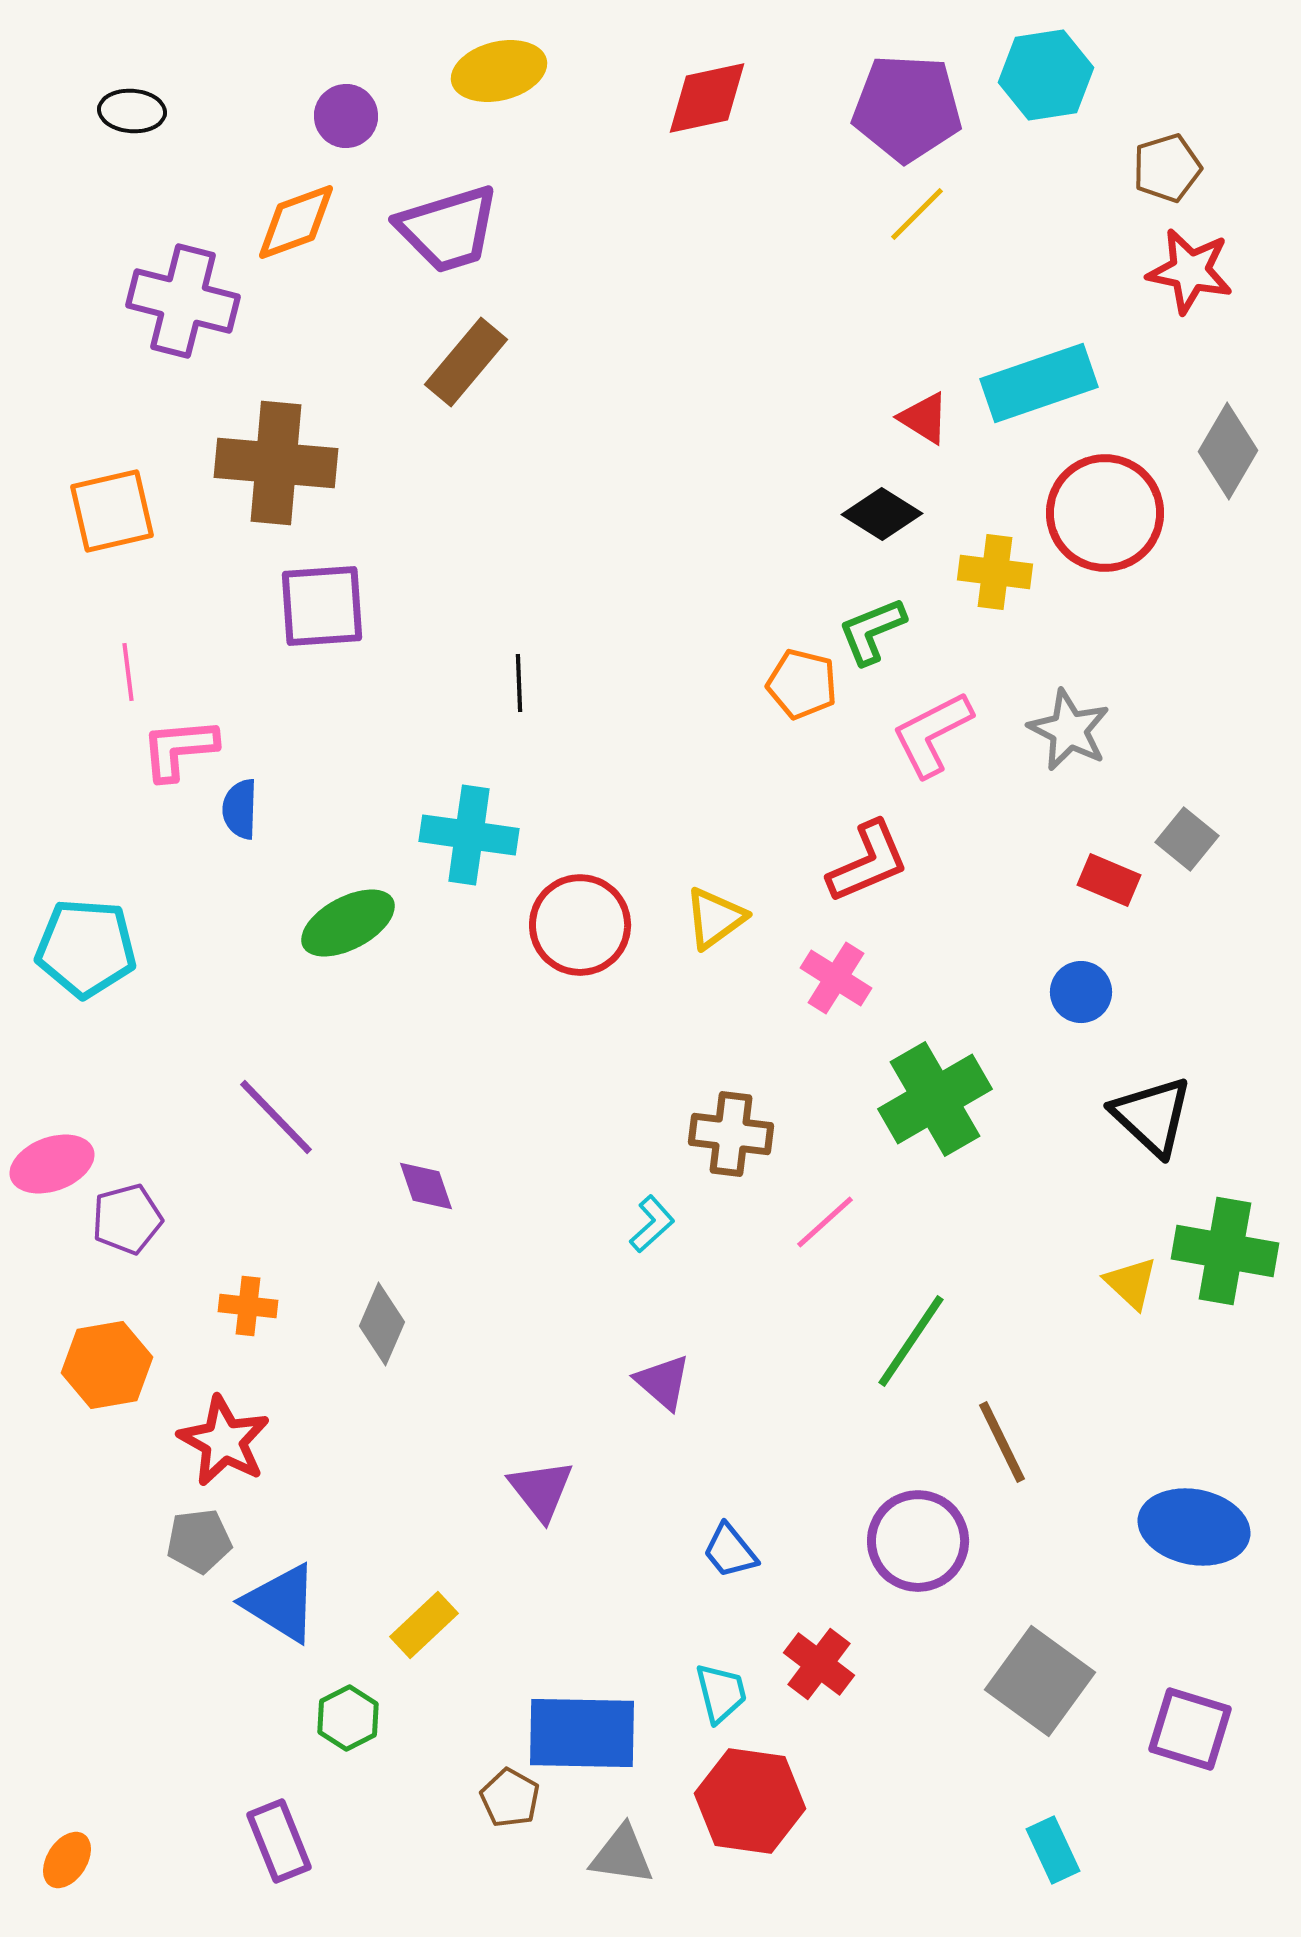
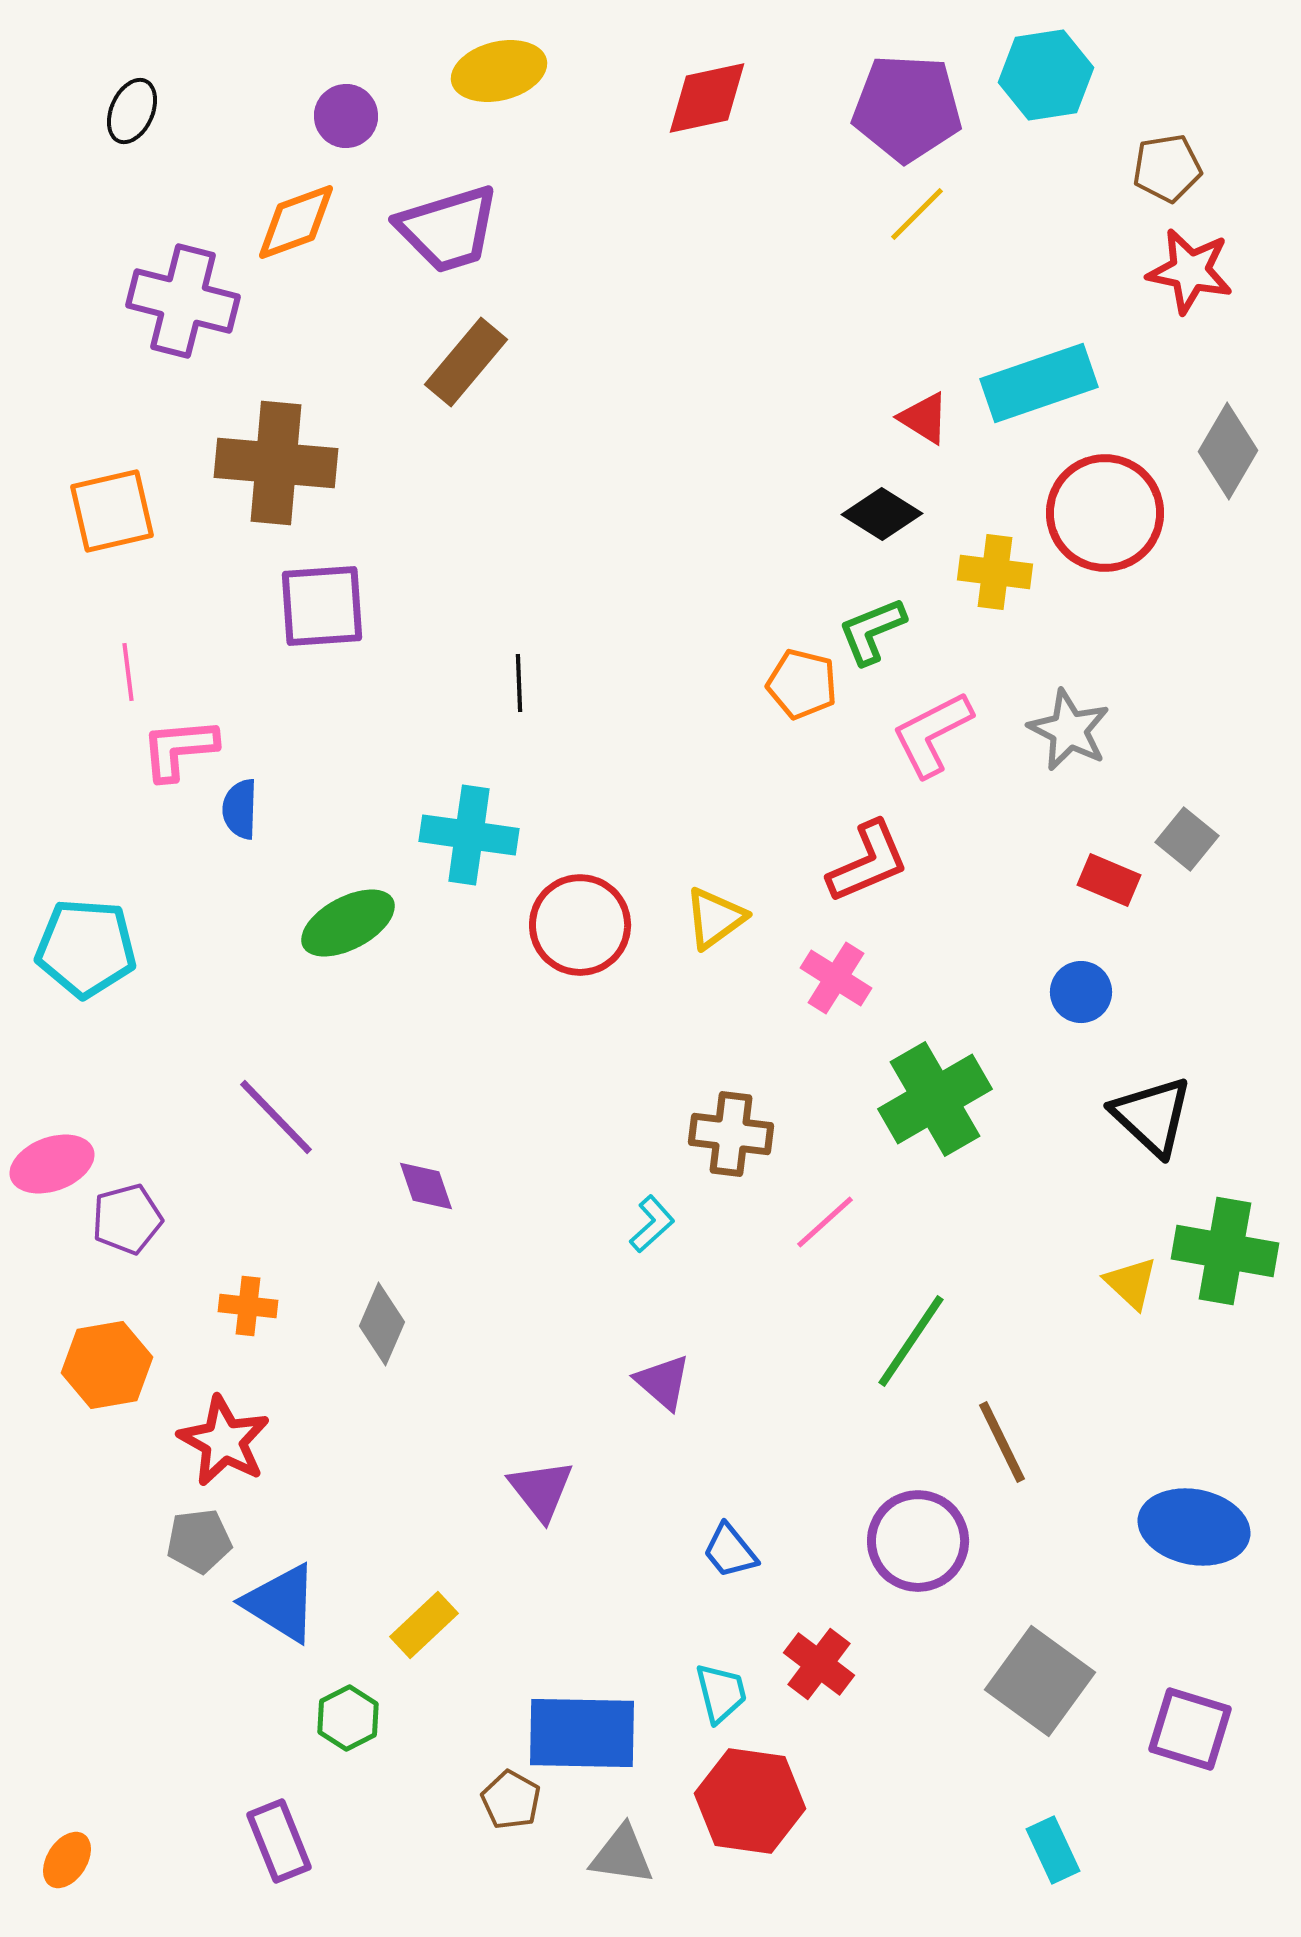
black ellipse at (132, 111): rotated 70 degrees counterclockwise
brown pentagon at (1167, 168): rotated 8 degrees clockwise
brown pentagon at (510, 1798): moved 1 px right, 2 px down
